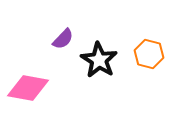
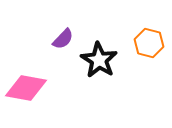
orange hexagon: moved 11 px up
pink diamond: moved 2 px left
